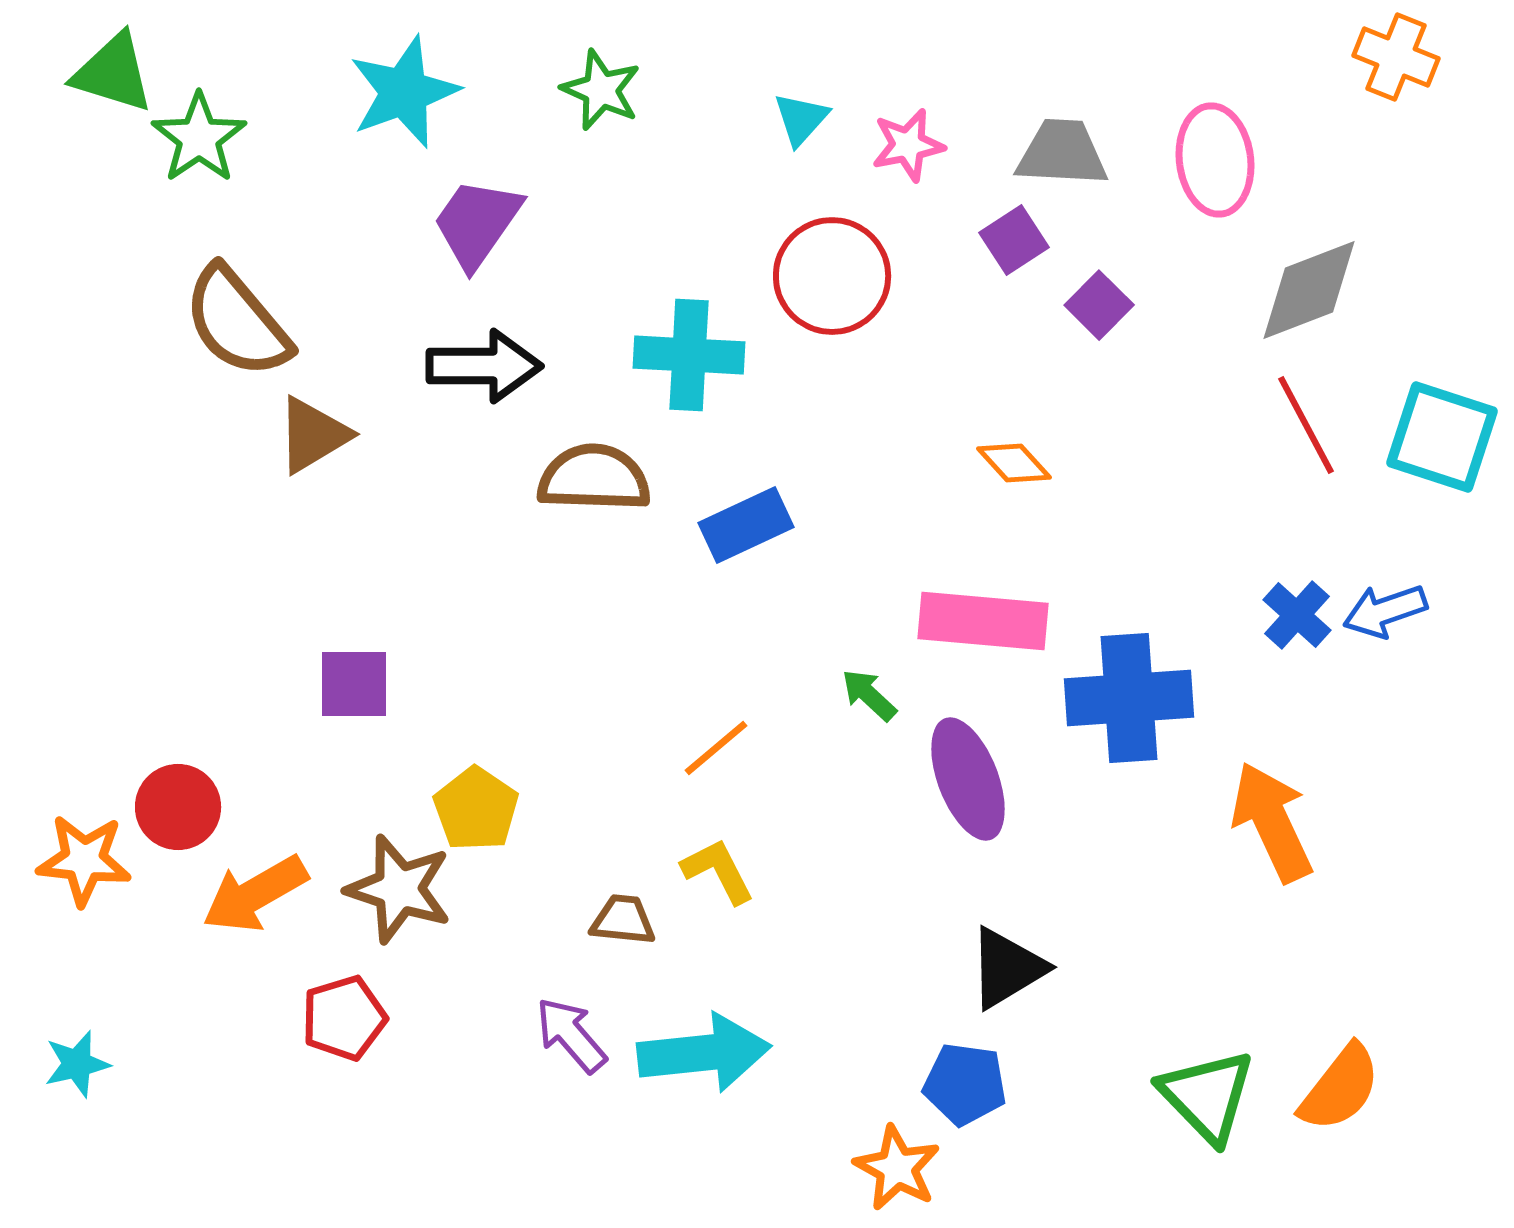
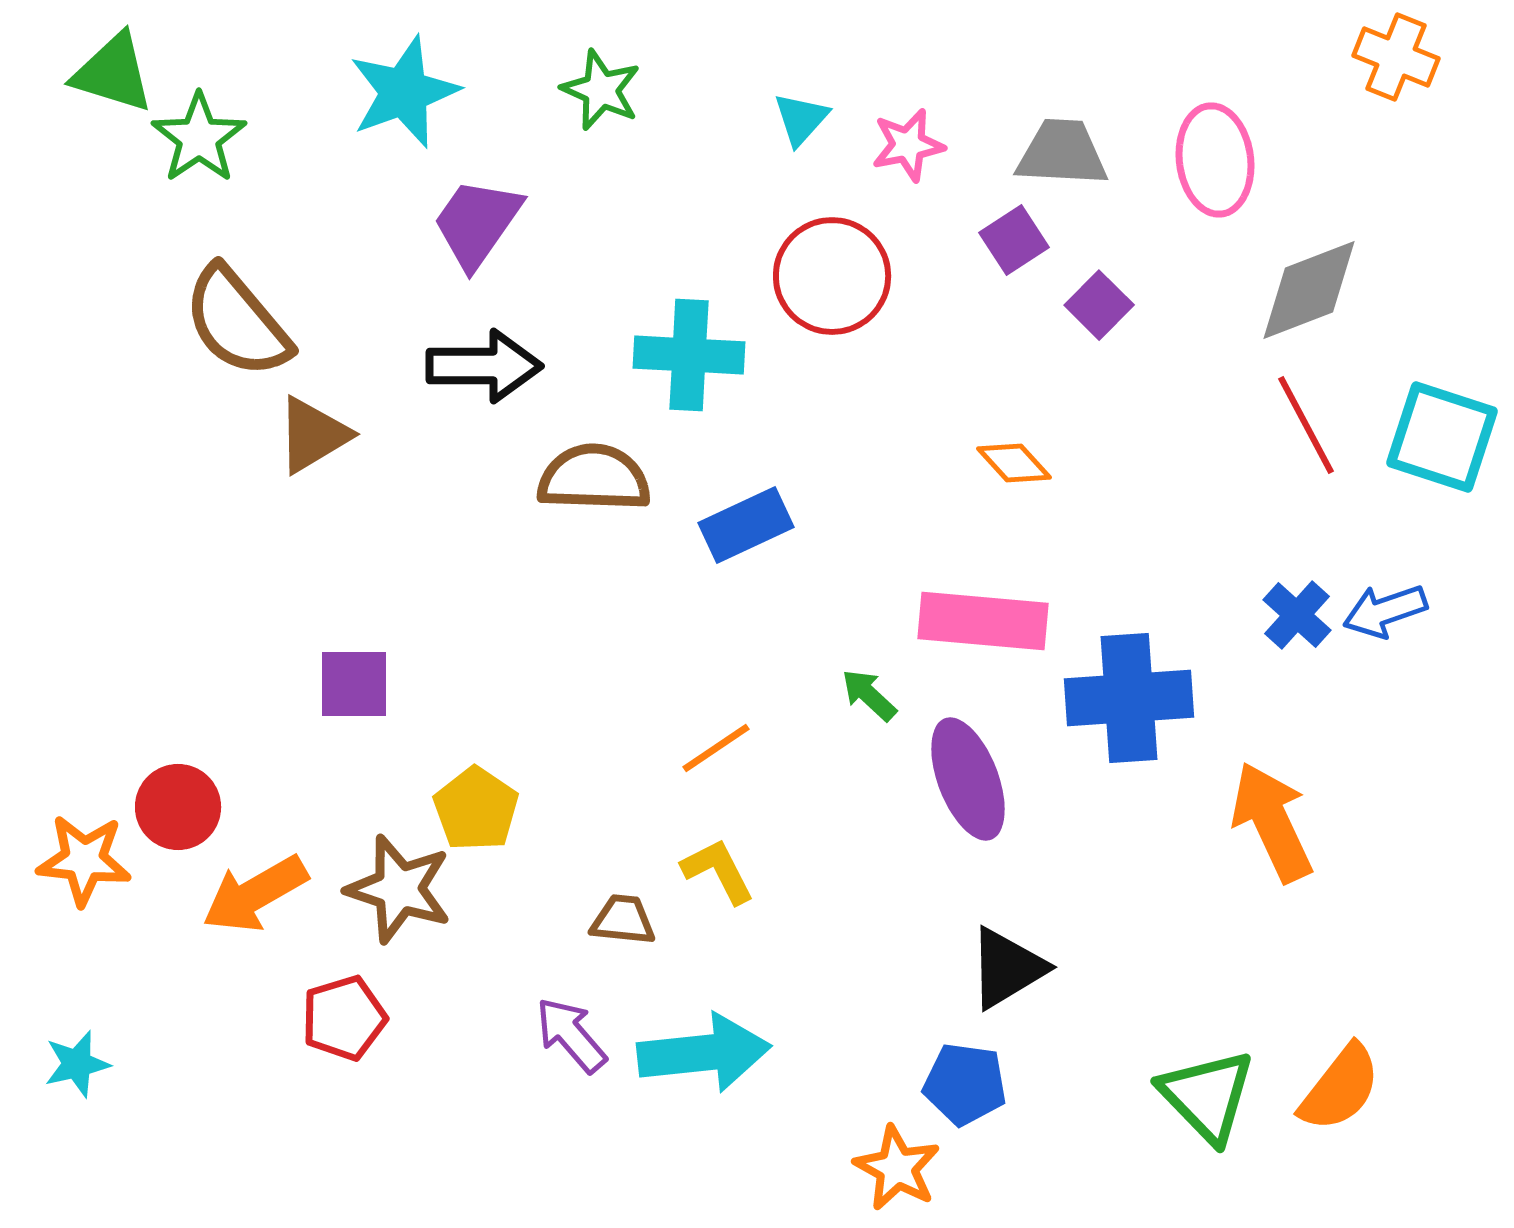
orange line at (716, 748): rotated 6 degrees clockwise
